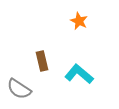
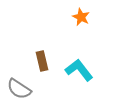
orange star: moved 2 px right, 4 px up
cyan L-shape: moved 4 px up; rotated 12 degrees clockwise
